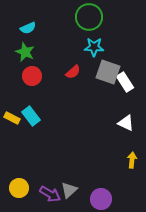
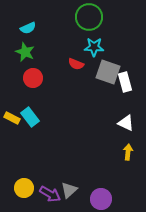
red semicircle: moved 3 px right, 8 px up; rotated 63 degrees clockwise
red circle: moved 1 px right, 2 px down
white rectangle: rotated 18 degrees clockwise
cyan rectangle: moved 1 px left, 1 px down
yellow arrow: moved 4 px left, 8 px up
yellow circle: moved 5 px right
